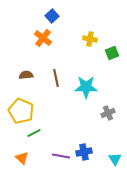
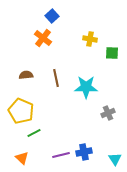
green square: rotated 24 degrees clockwise
purple line: moved 1 px up; rotated 24 degrees counterclockwise
